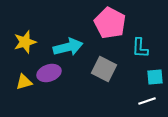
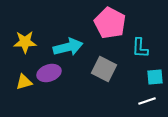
yellow star: rotated 15 degrees clockwise
